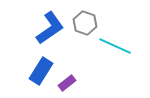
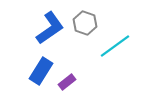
cyan line: rotated 60 degrees counterclockwise
purple rectangle: moved 1 px up
